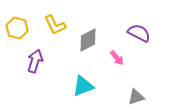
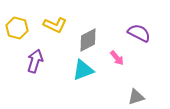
yellow L-shape: rotated 40 degrees counterclockwise
cyan triangle: moved 16 px up
